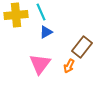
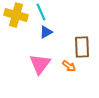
yellow cross: rotated 20 degrees clockwise
brown rectangle: rotated 40 degrees counterclockwise
orange arrow: rotated 80 degrees counterclockwise
